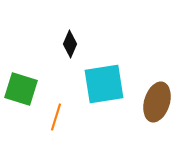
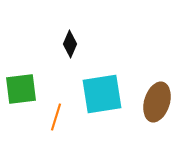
cyan square: moved 2 px left, 10 px down
green square: rotated 24 degrees counterclockwise
